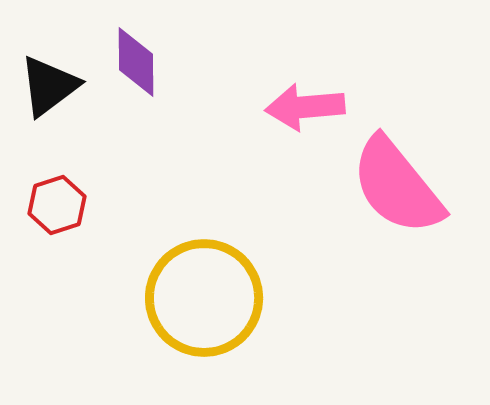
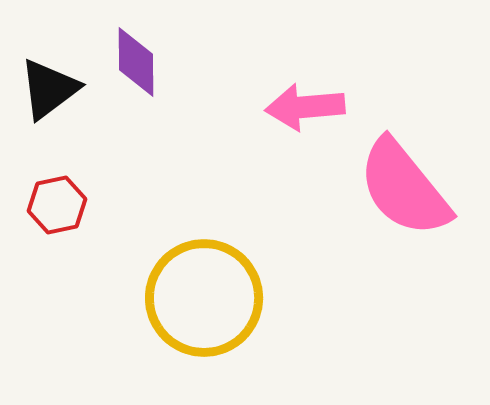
black triangle: moved 3 px down
pink semicircle: moved 7 px right, 2 px down
red hexagon: rotated 6 degrees clockwise
